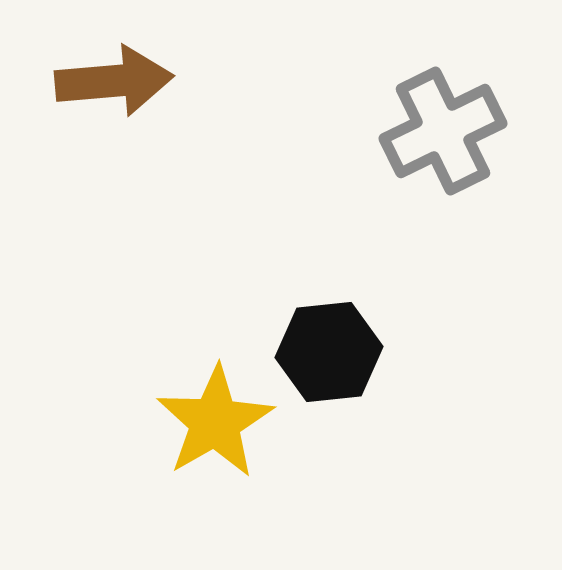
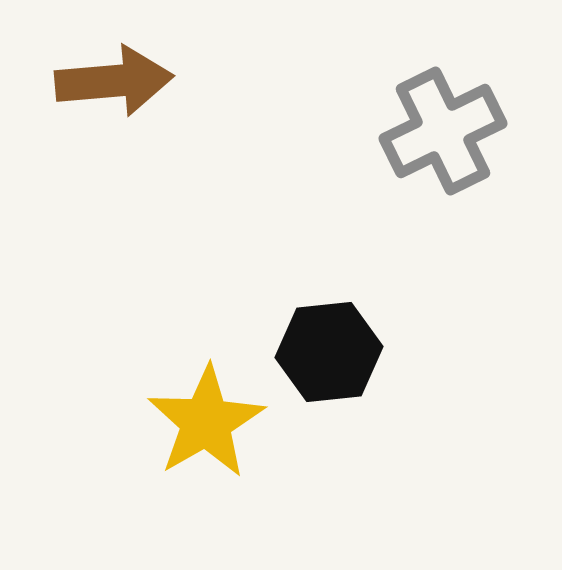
yellow star: moved 9 px left
